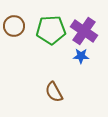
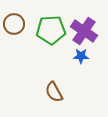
brown circle: moved 2 px up
